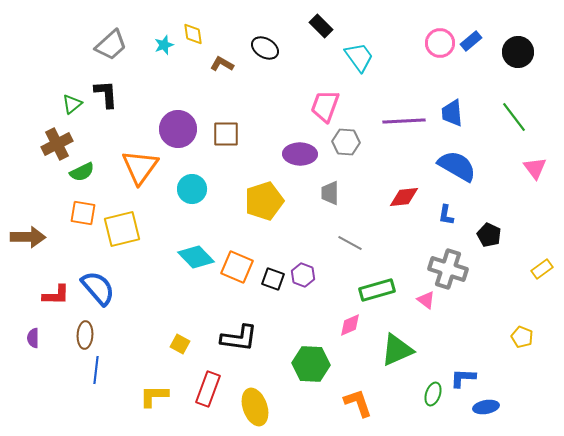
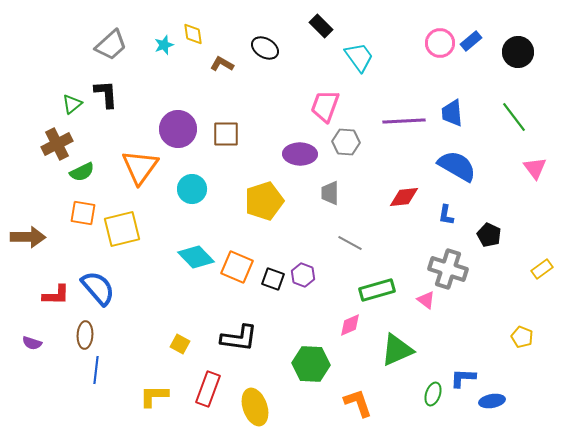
purple semicircle at (33, 338): moved 1 px left, 5 px down; rotated 72 degrees counterclockwise
blue ellipse at (486, 407): moved 6 px right, 6 px up
